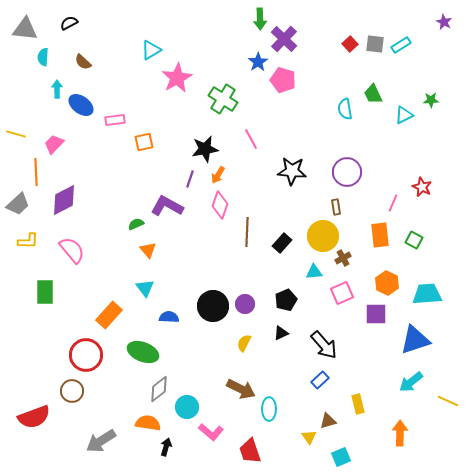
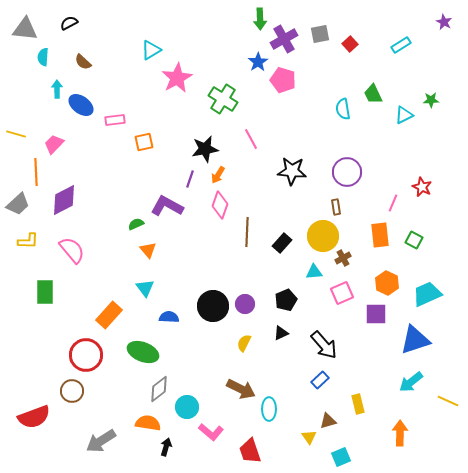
purple cross at (284, 39): rotated 16 degrees clockwise
gray square at (375, 44): moved 55 px left, 10 px up; rotated 18 degrees counterclockwise
cyan semicircle at (345, 109): moved 2 px left
cyan trapezoid at (427, 294): rotated 20 degrees counterclockwise
